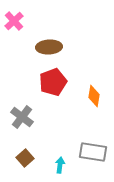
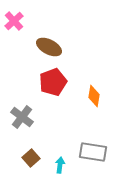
brown ellipse: rotated 30 degrees clockwise
brown square: moved 6 px right
